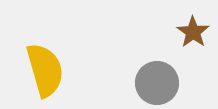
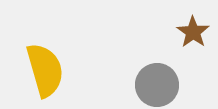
gray circle: moved 2 px down
